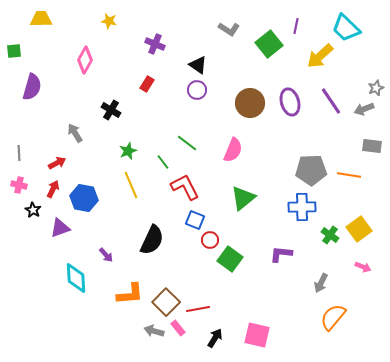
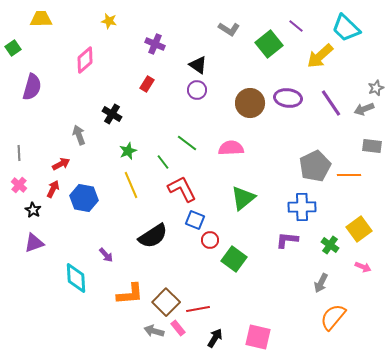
purple line at (296, 26): rotated 63 degrees counterclockwise
green square at (14, 51): moved 1 px left, 3 px up; rotated 28 degrees counterclockwise
pink diamond at (85, 60): rotated 20 degrees clockwise
purple line at (331, 101): moved 2 px down
purple ellipse at (290, 102): moved 2 px left, 4 px up; rotated 68 degrees counterclockwise
black cross at (111, 110): moved 1 px right, 4 px down
gray arrow at (75, 133): moved 4 px right, 2 px down; rotated 12 degrees clockwise
pink semicircle at (233, 150): moved 2 px left, 2 px up; rotated 115 degrees counterclockwise
red arrow at (57, 163): moved 4 px right, 1 px down
gray pentagon at (311, 170): moved 4 px right, 4 px up; rotated 24 degrees counterclockwise
orange line at (349, 175): rotated 10 degrees counterclockwise
pink cross at (19, 185): rotated 28 degrees clockwise
red L-shape at (185, 187): moved 3 px left, 2 px down
purple triangle at (60, 228): moved 26 px left, 15 px down
green cross at (330, 235): moved 10 px down
black semicircle at (152, 240): moved 1 px right, 4 px up; rotated 32 degrees clockwise
purple L-shape at (281, 254): moved 6 px right, 14 px up
green square at (230, 259): moved 4 px right
pink square at (257, 335): moved 1 px right, 2 px down
